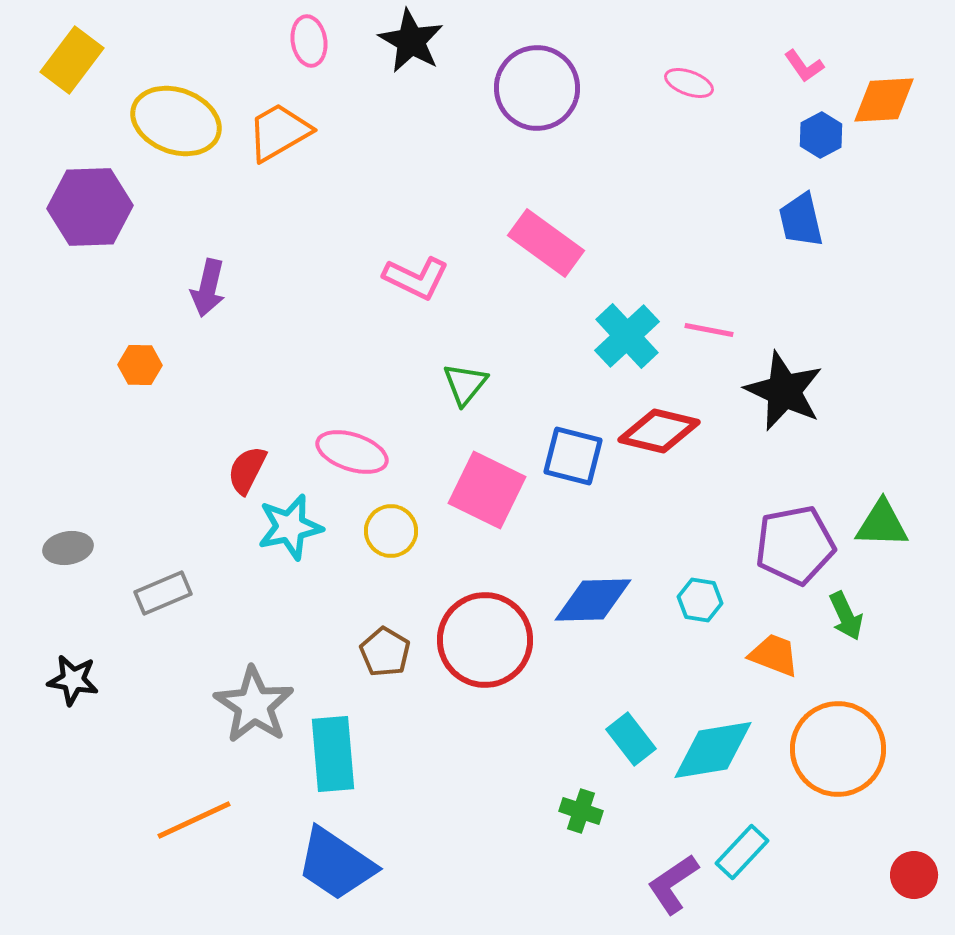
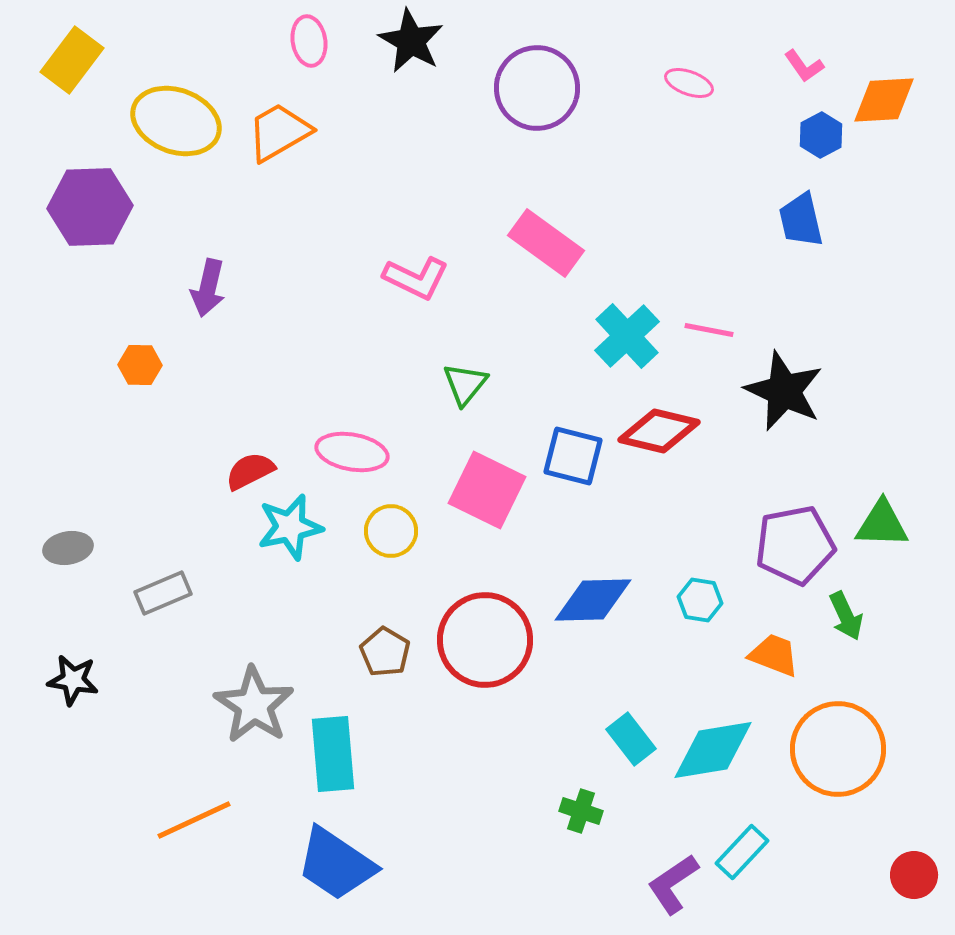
pink ellipse at (352, 452): rotated 8 degrees counterclockwise
red semicircle at (247, 470): moved 3 px right, 1 px down; rotated 36 degrees clockwise
